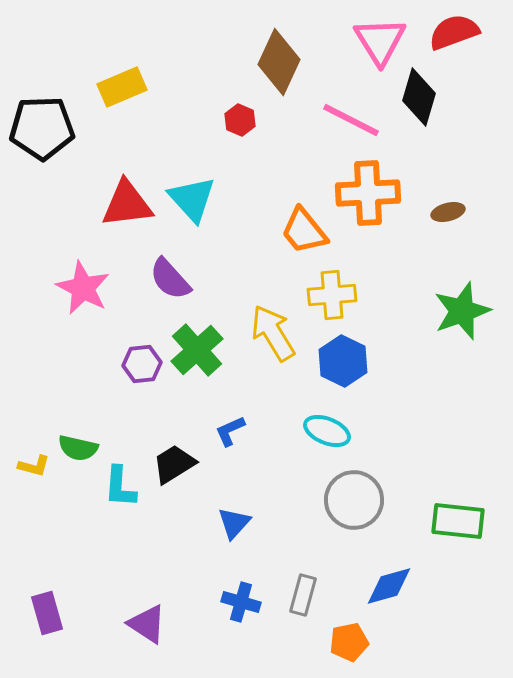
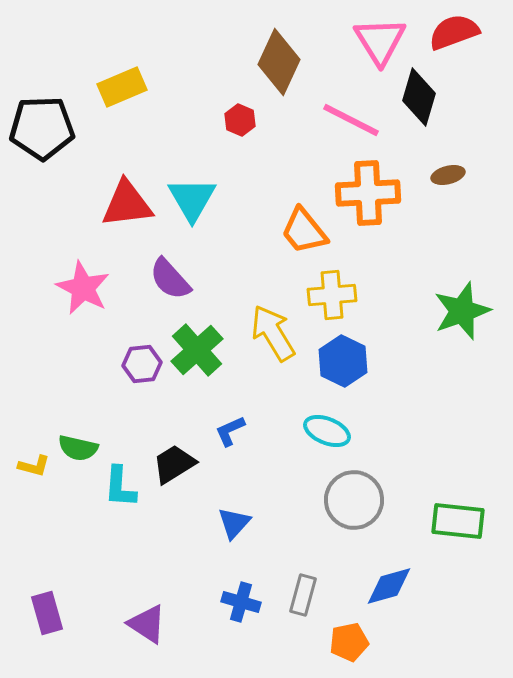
cyan triangle: rotated 12 degrees clockwise
brown ellipse: moved 37 px up
